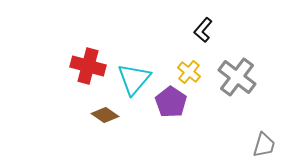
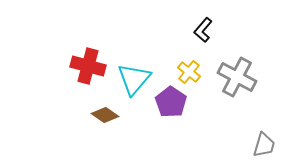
gray cross: rotated 9 degrees counterclockwise
